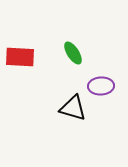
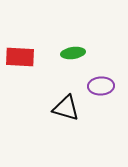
green ellipse: rotated 65 degrees counterclockwise
black triangle: moved 7 px left
